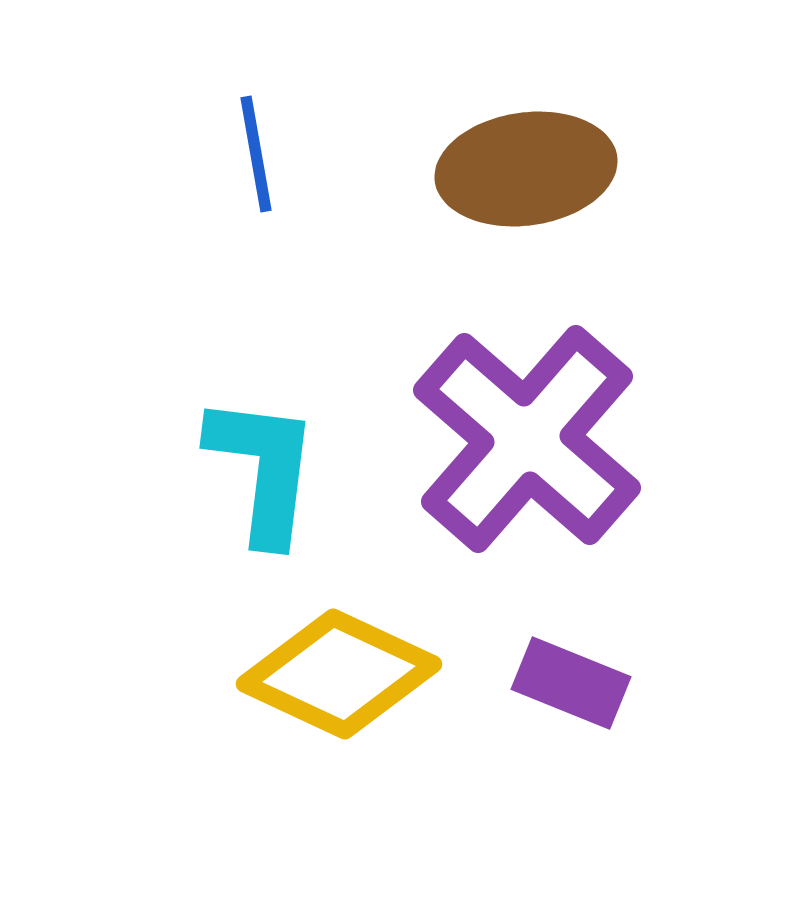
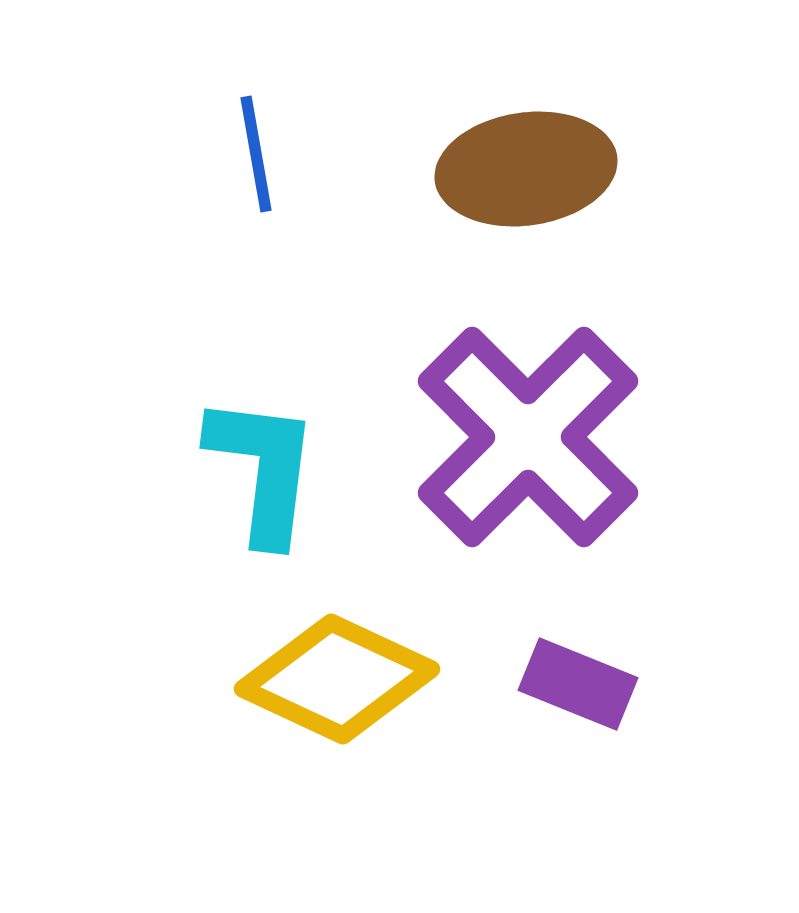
purple cross: moved 1 px right, 2 px up; rotated 4 degrees clockwise
yellow diamond: moved 2 px left, 5 px down
purple rectangle: moved 7 px right, 1 px down
